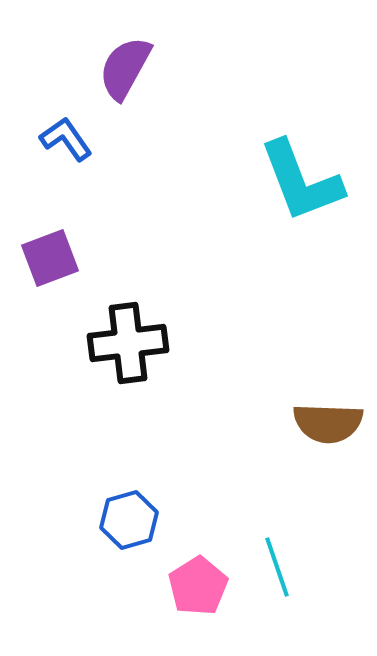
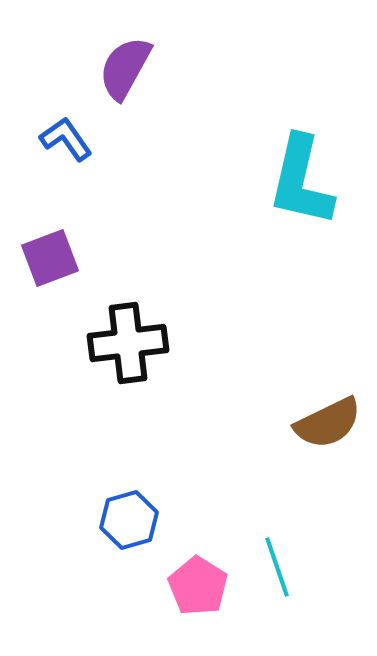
cyan L-shape: rotated 34 degrees clockwise
brown semicircle: rotated 28 degrees counterclockwise
pink pentagon: rotated 8 degrees counterclockwise
